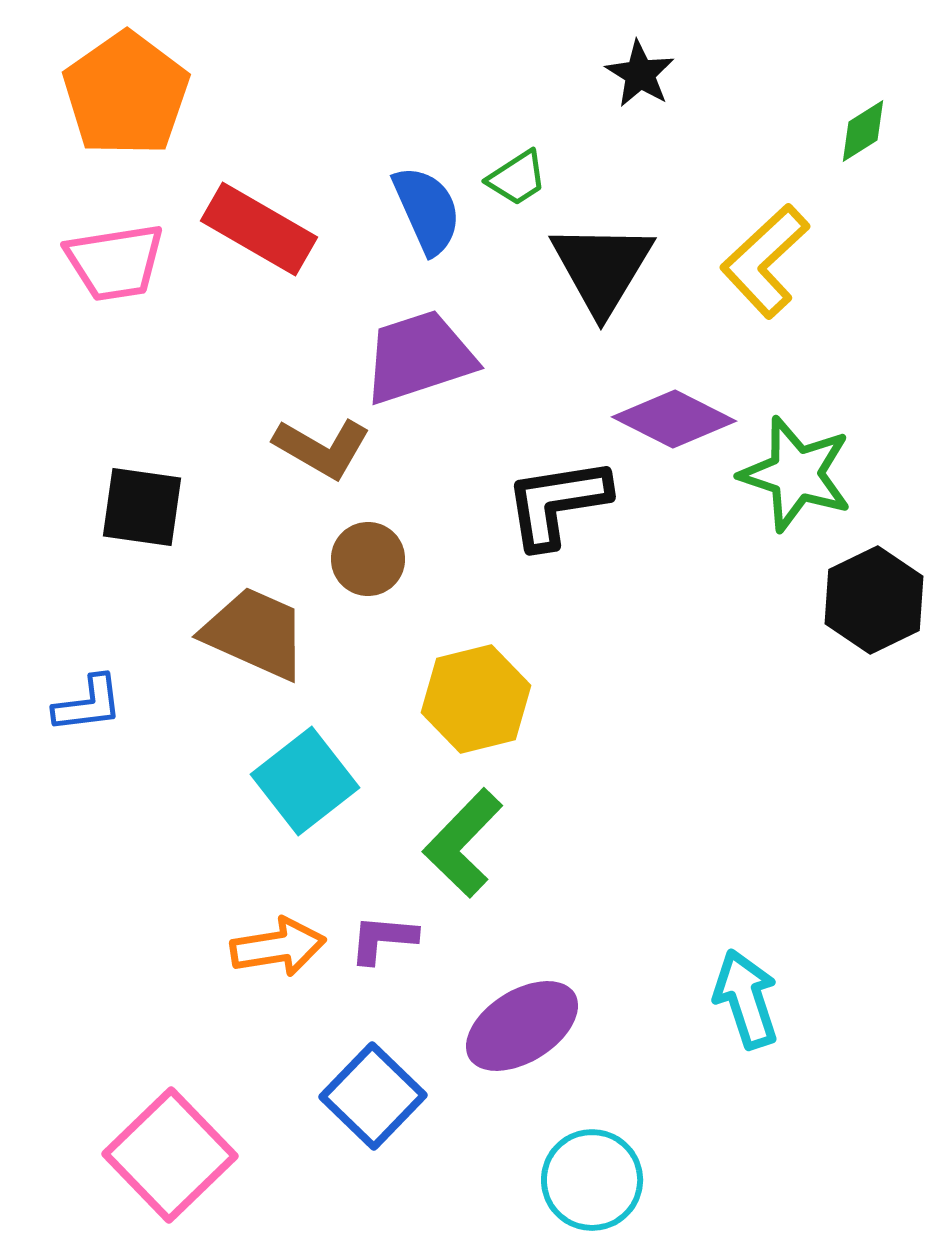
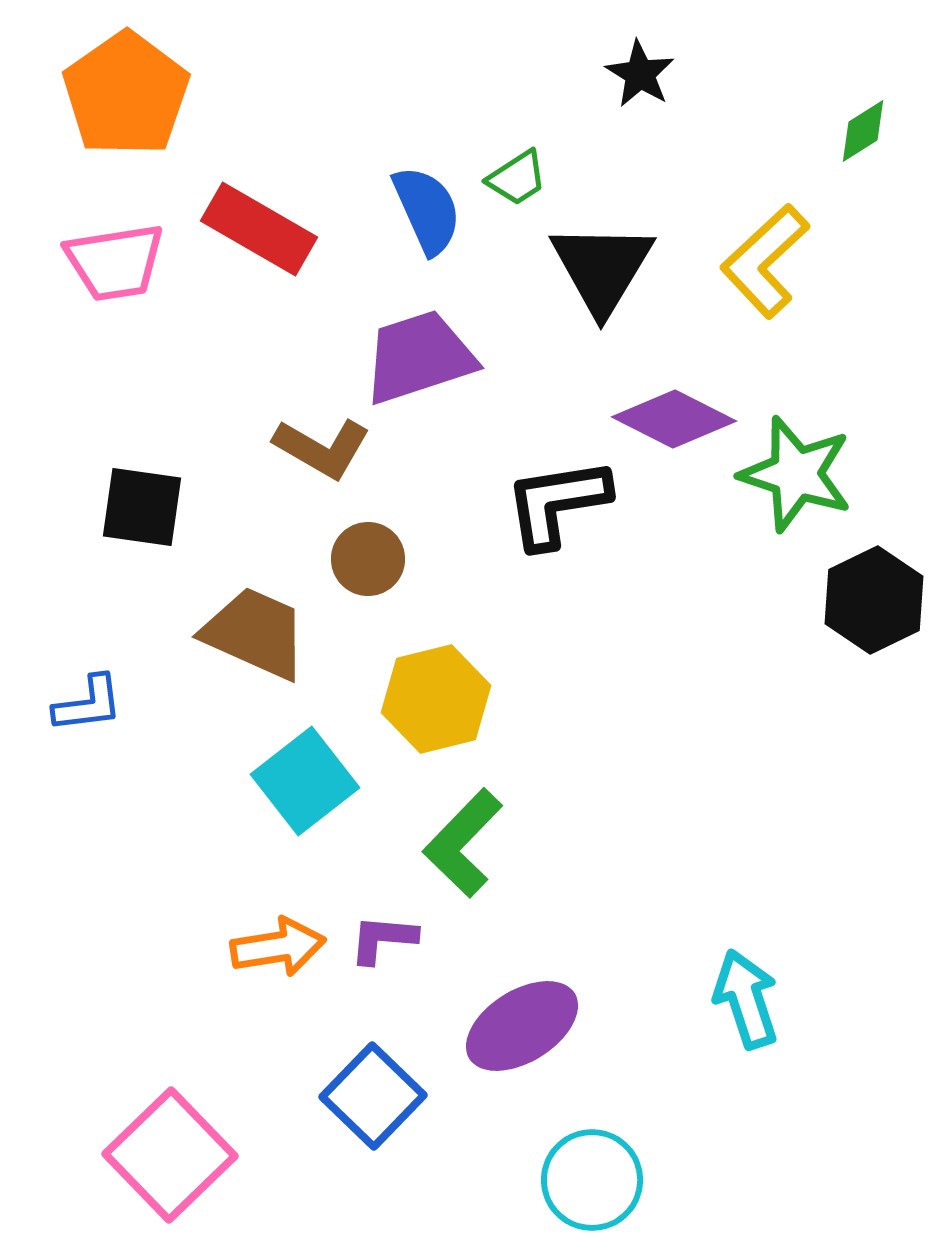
yellow hexagon: moved 40 px left
